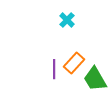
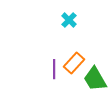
cyan cross: moved 2 px right
